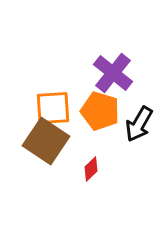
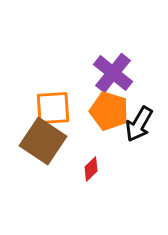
orange pentagon: moved 9 px right
brown square: moved 3 px left
